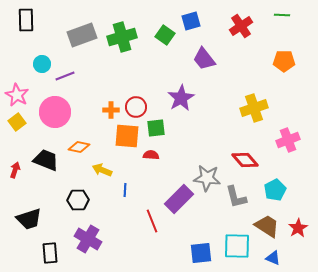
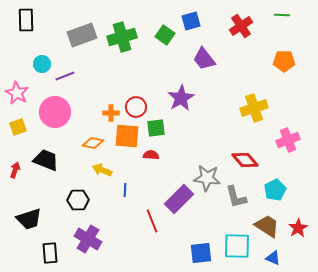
pink star at (17, 95): moved 2 px up
orange cross at (111, 110): moved 3 px down
yellow square at (17, 122): moved 1 px right, 5 px down; rotated 18 degrees clockwise
orange diamond at (79, 147): moved 14 px right, 4 px up
